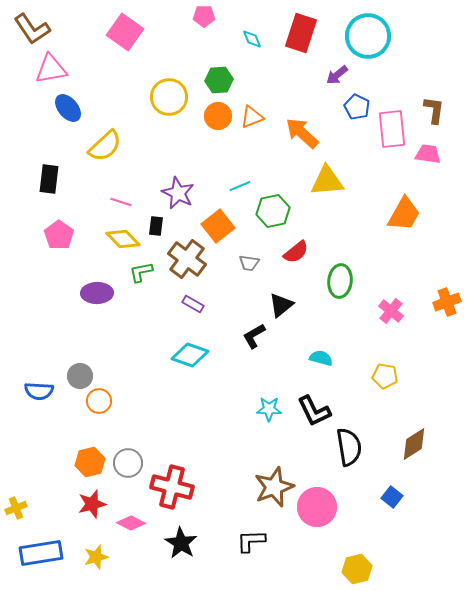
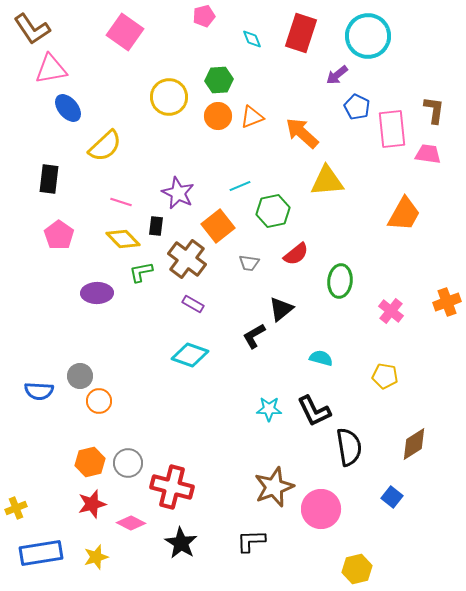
pink pentagon at (204, 16): rotated 15 degrees counterclockwise
red semicircle at (296, 252): moved 2 px down
black triangle at (281, 305): moved 4 px down
pink circle at (317, 507): moved 4 px right, 2 px down
